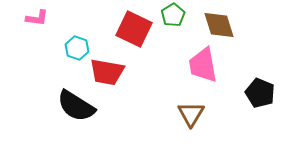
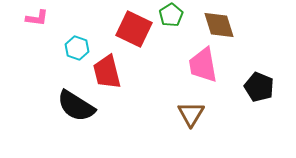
green pentagon: moved 2 px left
red trapezoid: rotated 66 degrees clockwise
black pentagon: moved 1 px left, 6 px up
